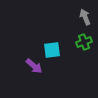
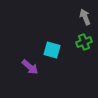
cyan square: rotated 24 degrees clockwise
purple arrow: moved 4 px left, 1 px down
